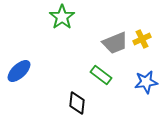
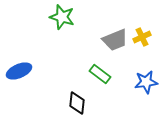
green star: rotated 20 degrees counterclockwise
yellow cross: moved 2 px up
gray trapezoid: moved 3 px up
blue ellipse: rotated 20 degrees clockwise
green rectangle: moved 1 px left, 1 px up
